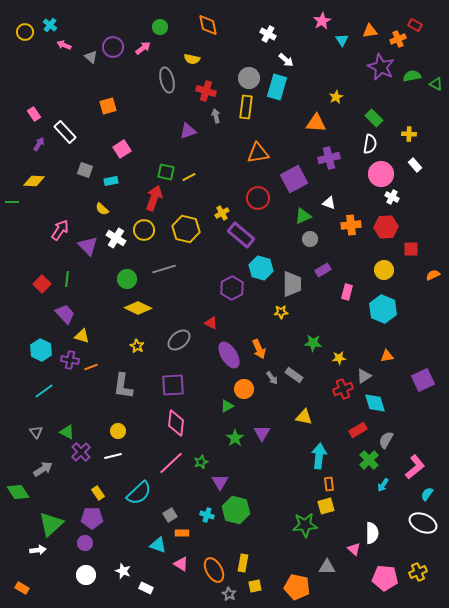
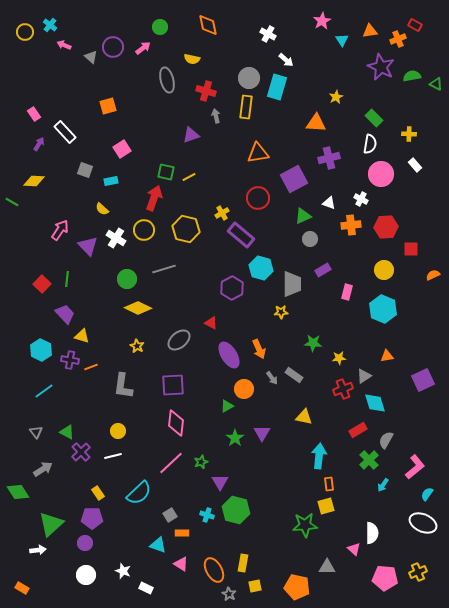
purple triangle at (188, 131): moved 3 px right, 4 px down
white cross at (392, 197): moved 31 px left, 2 px down
green line at (12, 202): rotated 32 degrees clockwise
